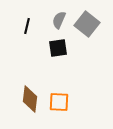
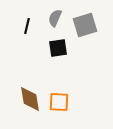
gray semicircle: moved 4 px left, 2 px up
gray square: moved 2 px left, 1 px down; rotated 35 degrees clockwise
brown diamond: rotated 16 degrees counterclockwise
